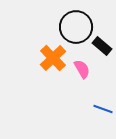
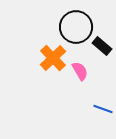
pink semicircle: moved 2 px left, 2 px down
